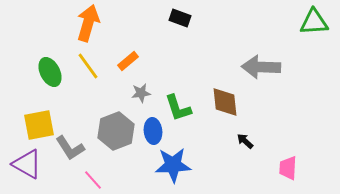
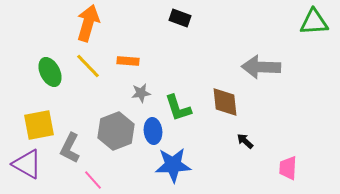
orange rectangle: rotated 45 degrees clockwise
yellow line: rotated 8 degrees counterclockwise
gray L-shape: rotated 60 degrees clockwise
